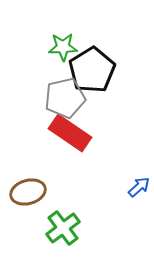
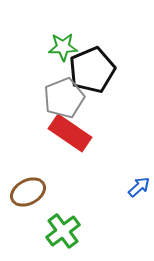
black pentagon: rotated 9 degrees clockwise
gray pentagon: moved 1 px left; rotated 9 degrees counterclockwise
brown ellipse: rotated 12 degrees counterclockwise
green cross: moved 3 px down
